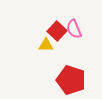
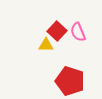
pink semicircle: moved 4 px right, 3 px down
red pentagon: moved 1 px left, 1 px down
